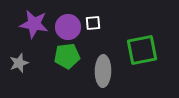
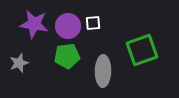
purple circle: moved 1 px up
green square: rotated 8 degrees counterclockwise
